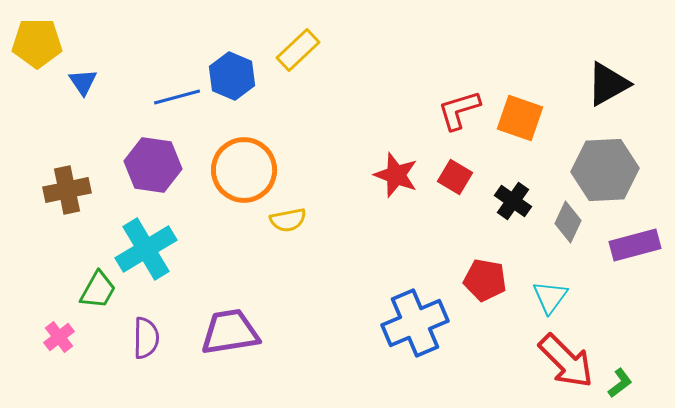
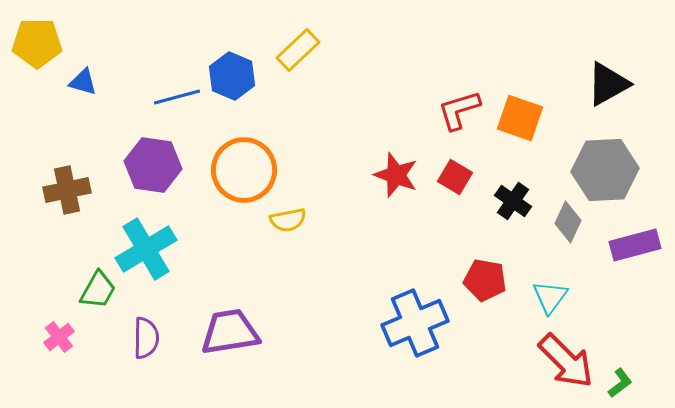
blue triangle: rotated 40 degrees counterclockwise
